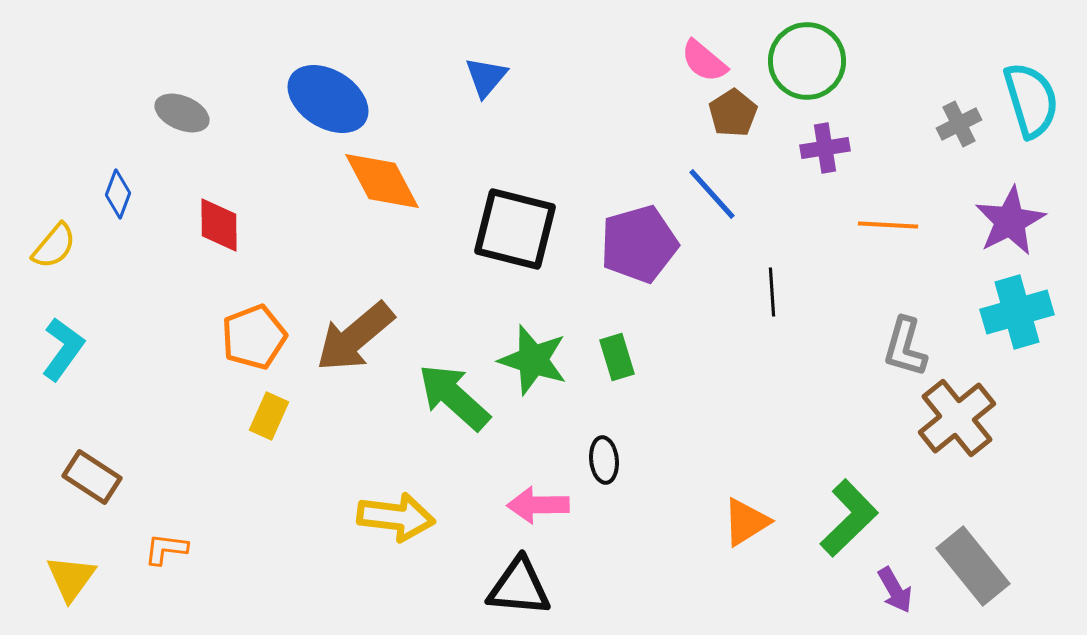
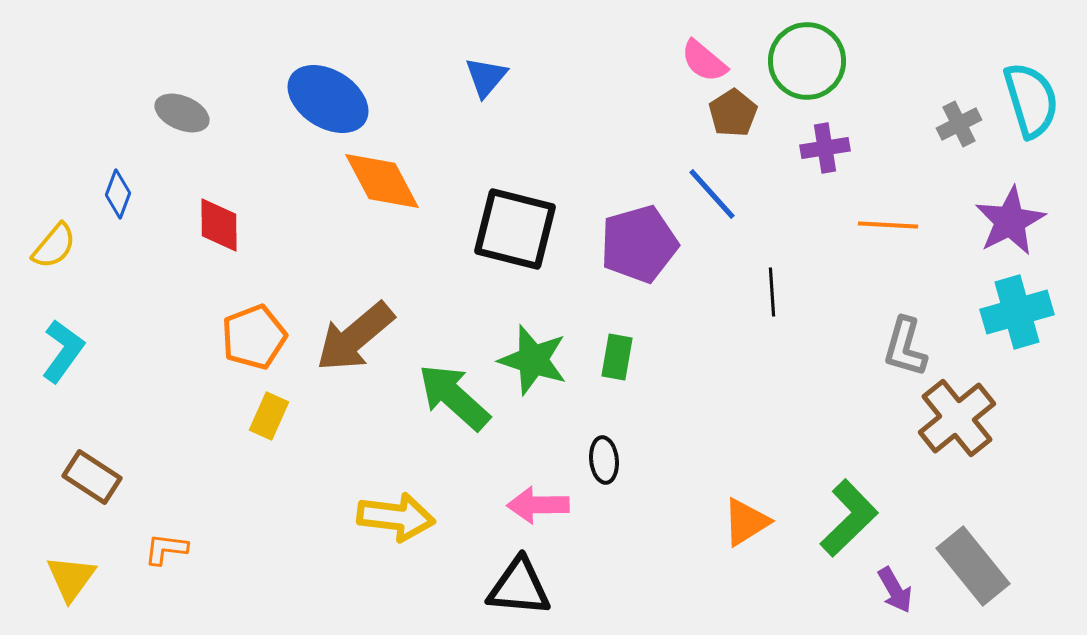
cyan L-shape: moved 2 px down
green rectangle: rotated 27 degrees clockwise
